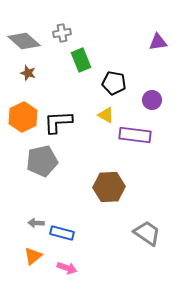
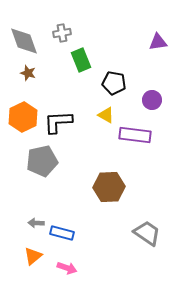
gray diamond: rotated 28 degrees clockwise
